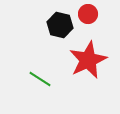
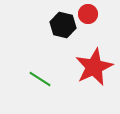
black hexagon: moved 3 px right
red star: moved 6 px right, 7 px down
